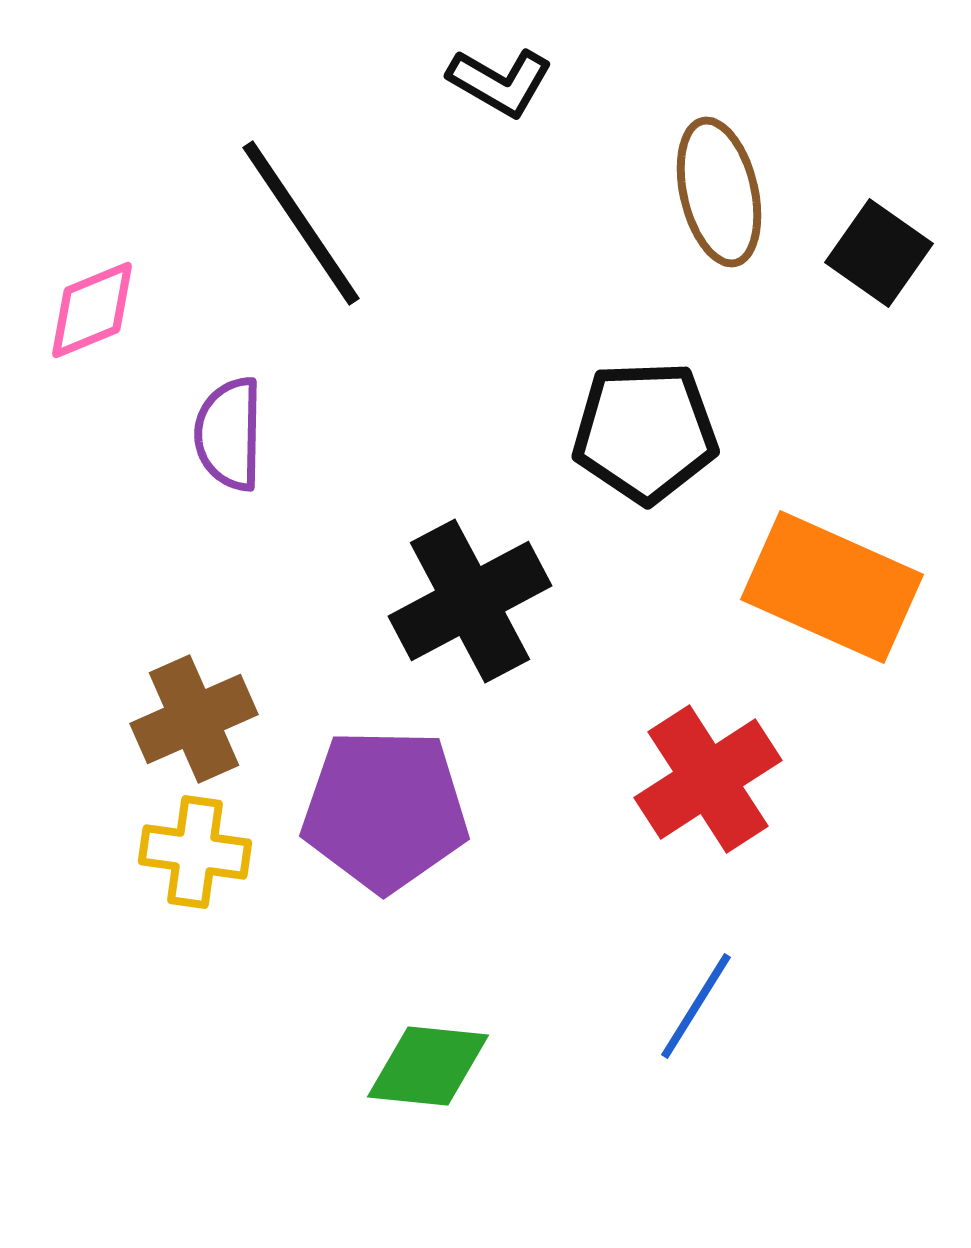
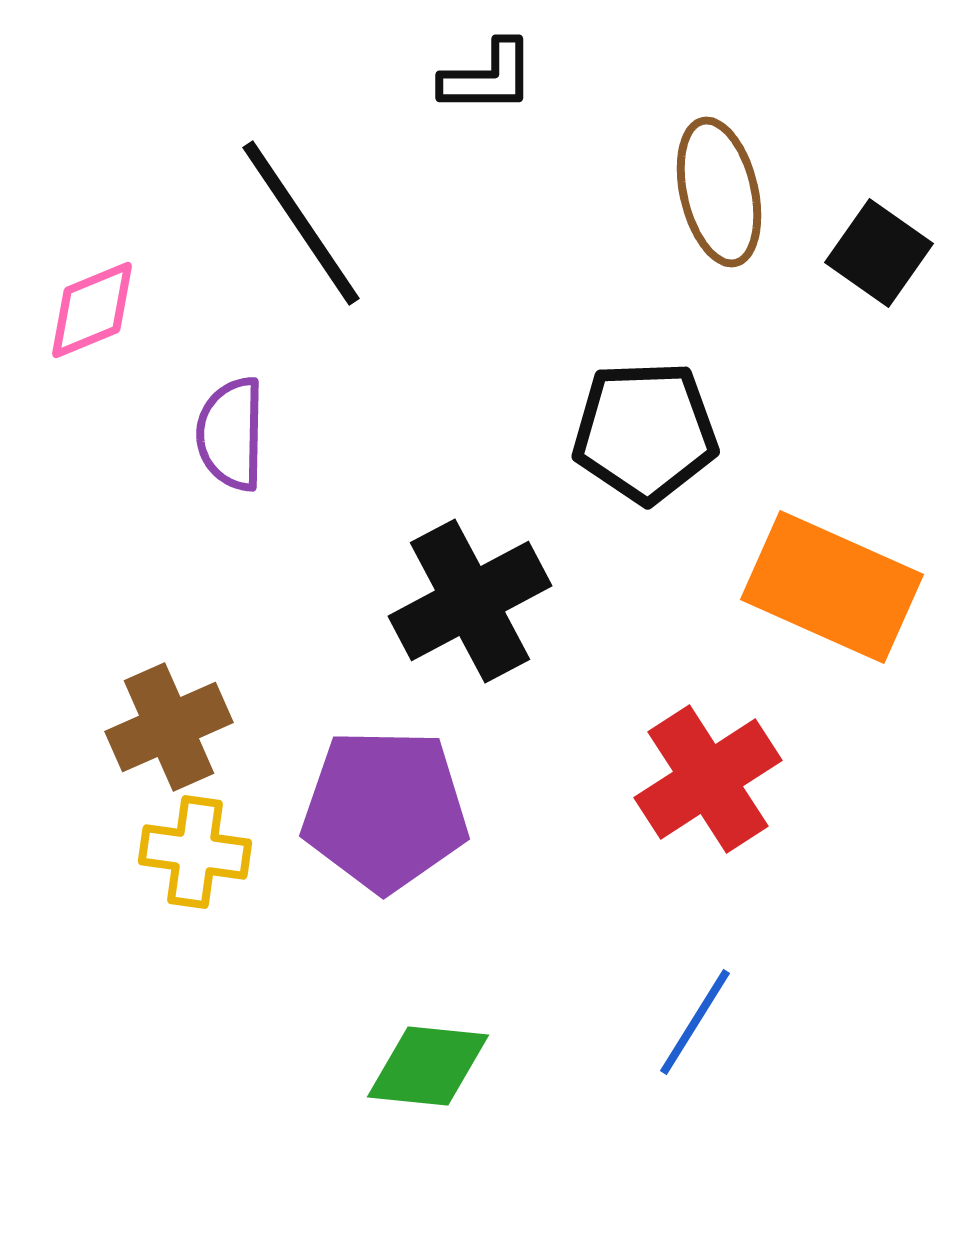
black L-shape: moved 12 px left, 5 px up; rotated 30 degrees counterclockwise
purple semicircle: moved 2 px right
brown cross: moved 25 px left, 8 px down
blue line: moved 1 px left, 16 px down
